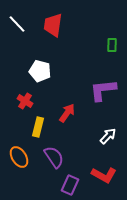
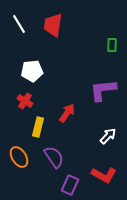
white line: moved 2 px right; rotated 12 degrees clockwise
white pentagon: moved 8 px left; rotated 20 degrees counterclockwise
